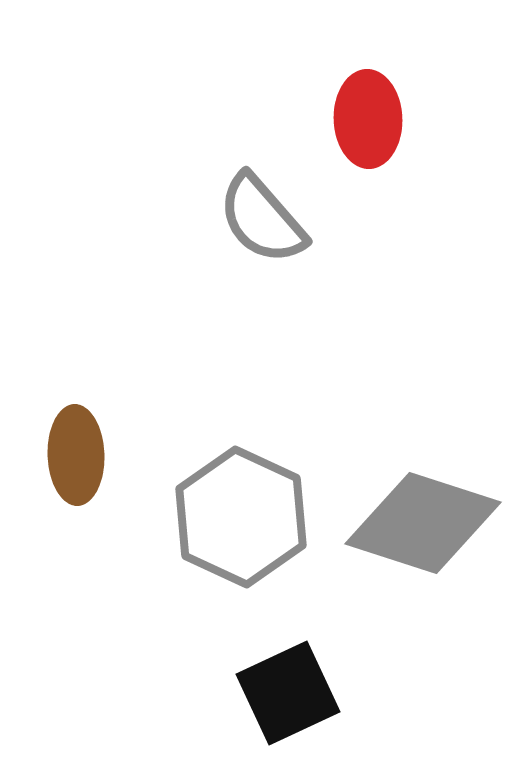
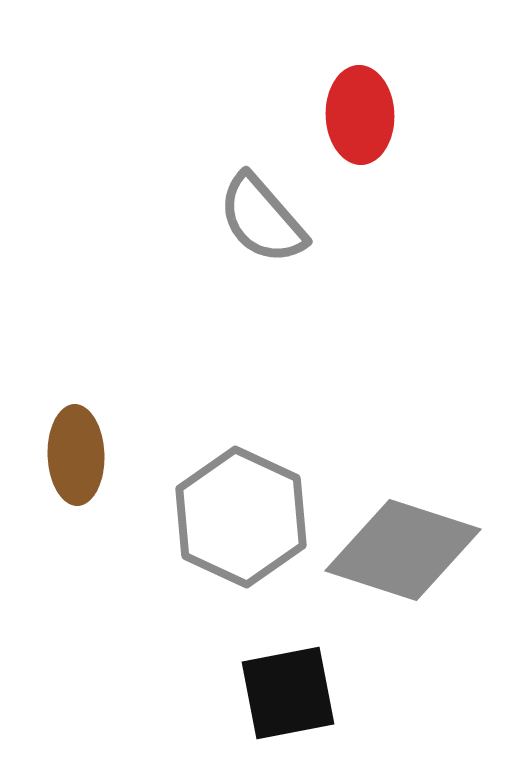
red ellipse: moved 8 px left, 4 px up
gray diamond: moved 20 px left, 27 px down
black square: rotated 14 degrees clockwise
